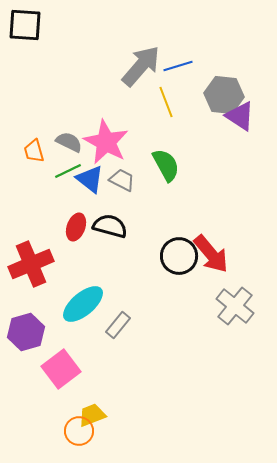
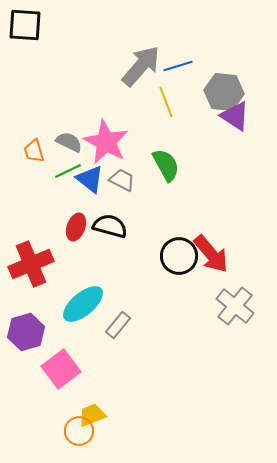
gray hexagon: moved 3 px up
purple triangle: moved 5 px left
